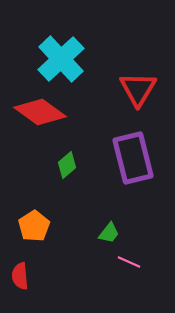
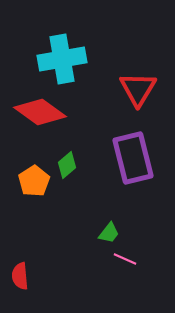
cyan cross: moved 1 px right; rotated 33 degrees clockwise
orange pentagon: moved 45 px up
pink line: moved 4 px left, 3 px up
